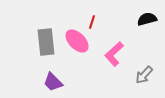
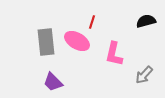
black semicircle: moved 1 px left, 2 px down
pink ellipse: rotated 15 degrees counterclockwise
pink L-shape: rotated 35 degrees counterclockwise
